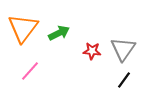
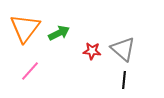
orange triangle: moved 2 px right
gray triangle: rotated 24 degrees counterclockwise
black line: rotated 30 degrees counterclockwise
